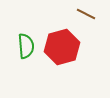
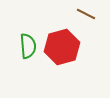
green semicircle: moved 2 px right
